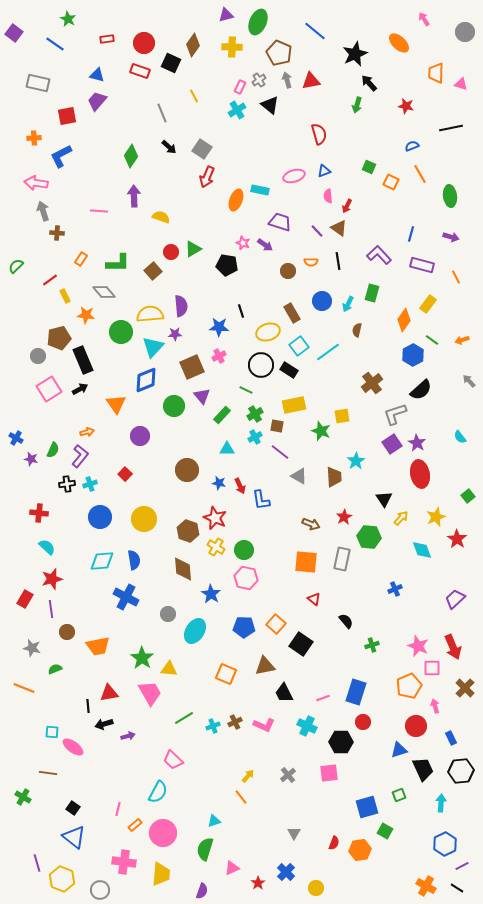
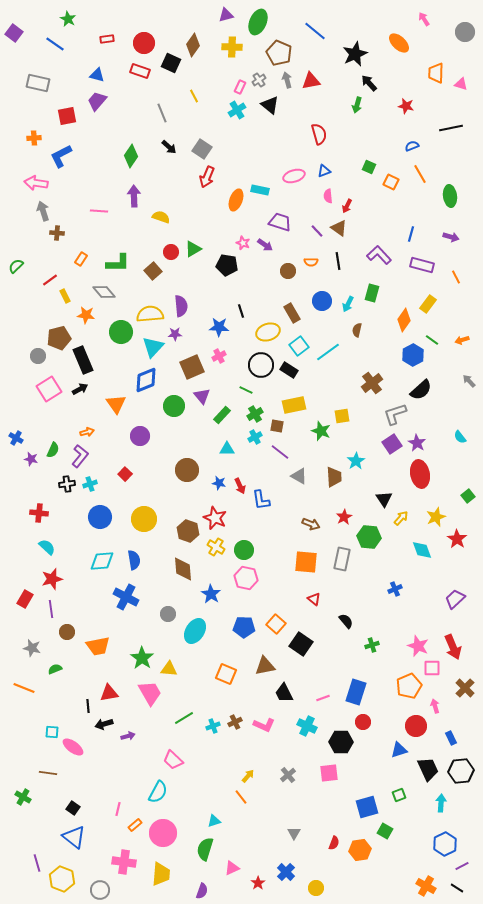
black trapezoid at (423, 769): moved 5 px right
